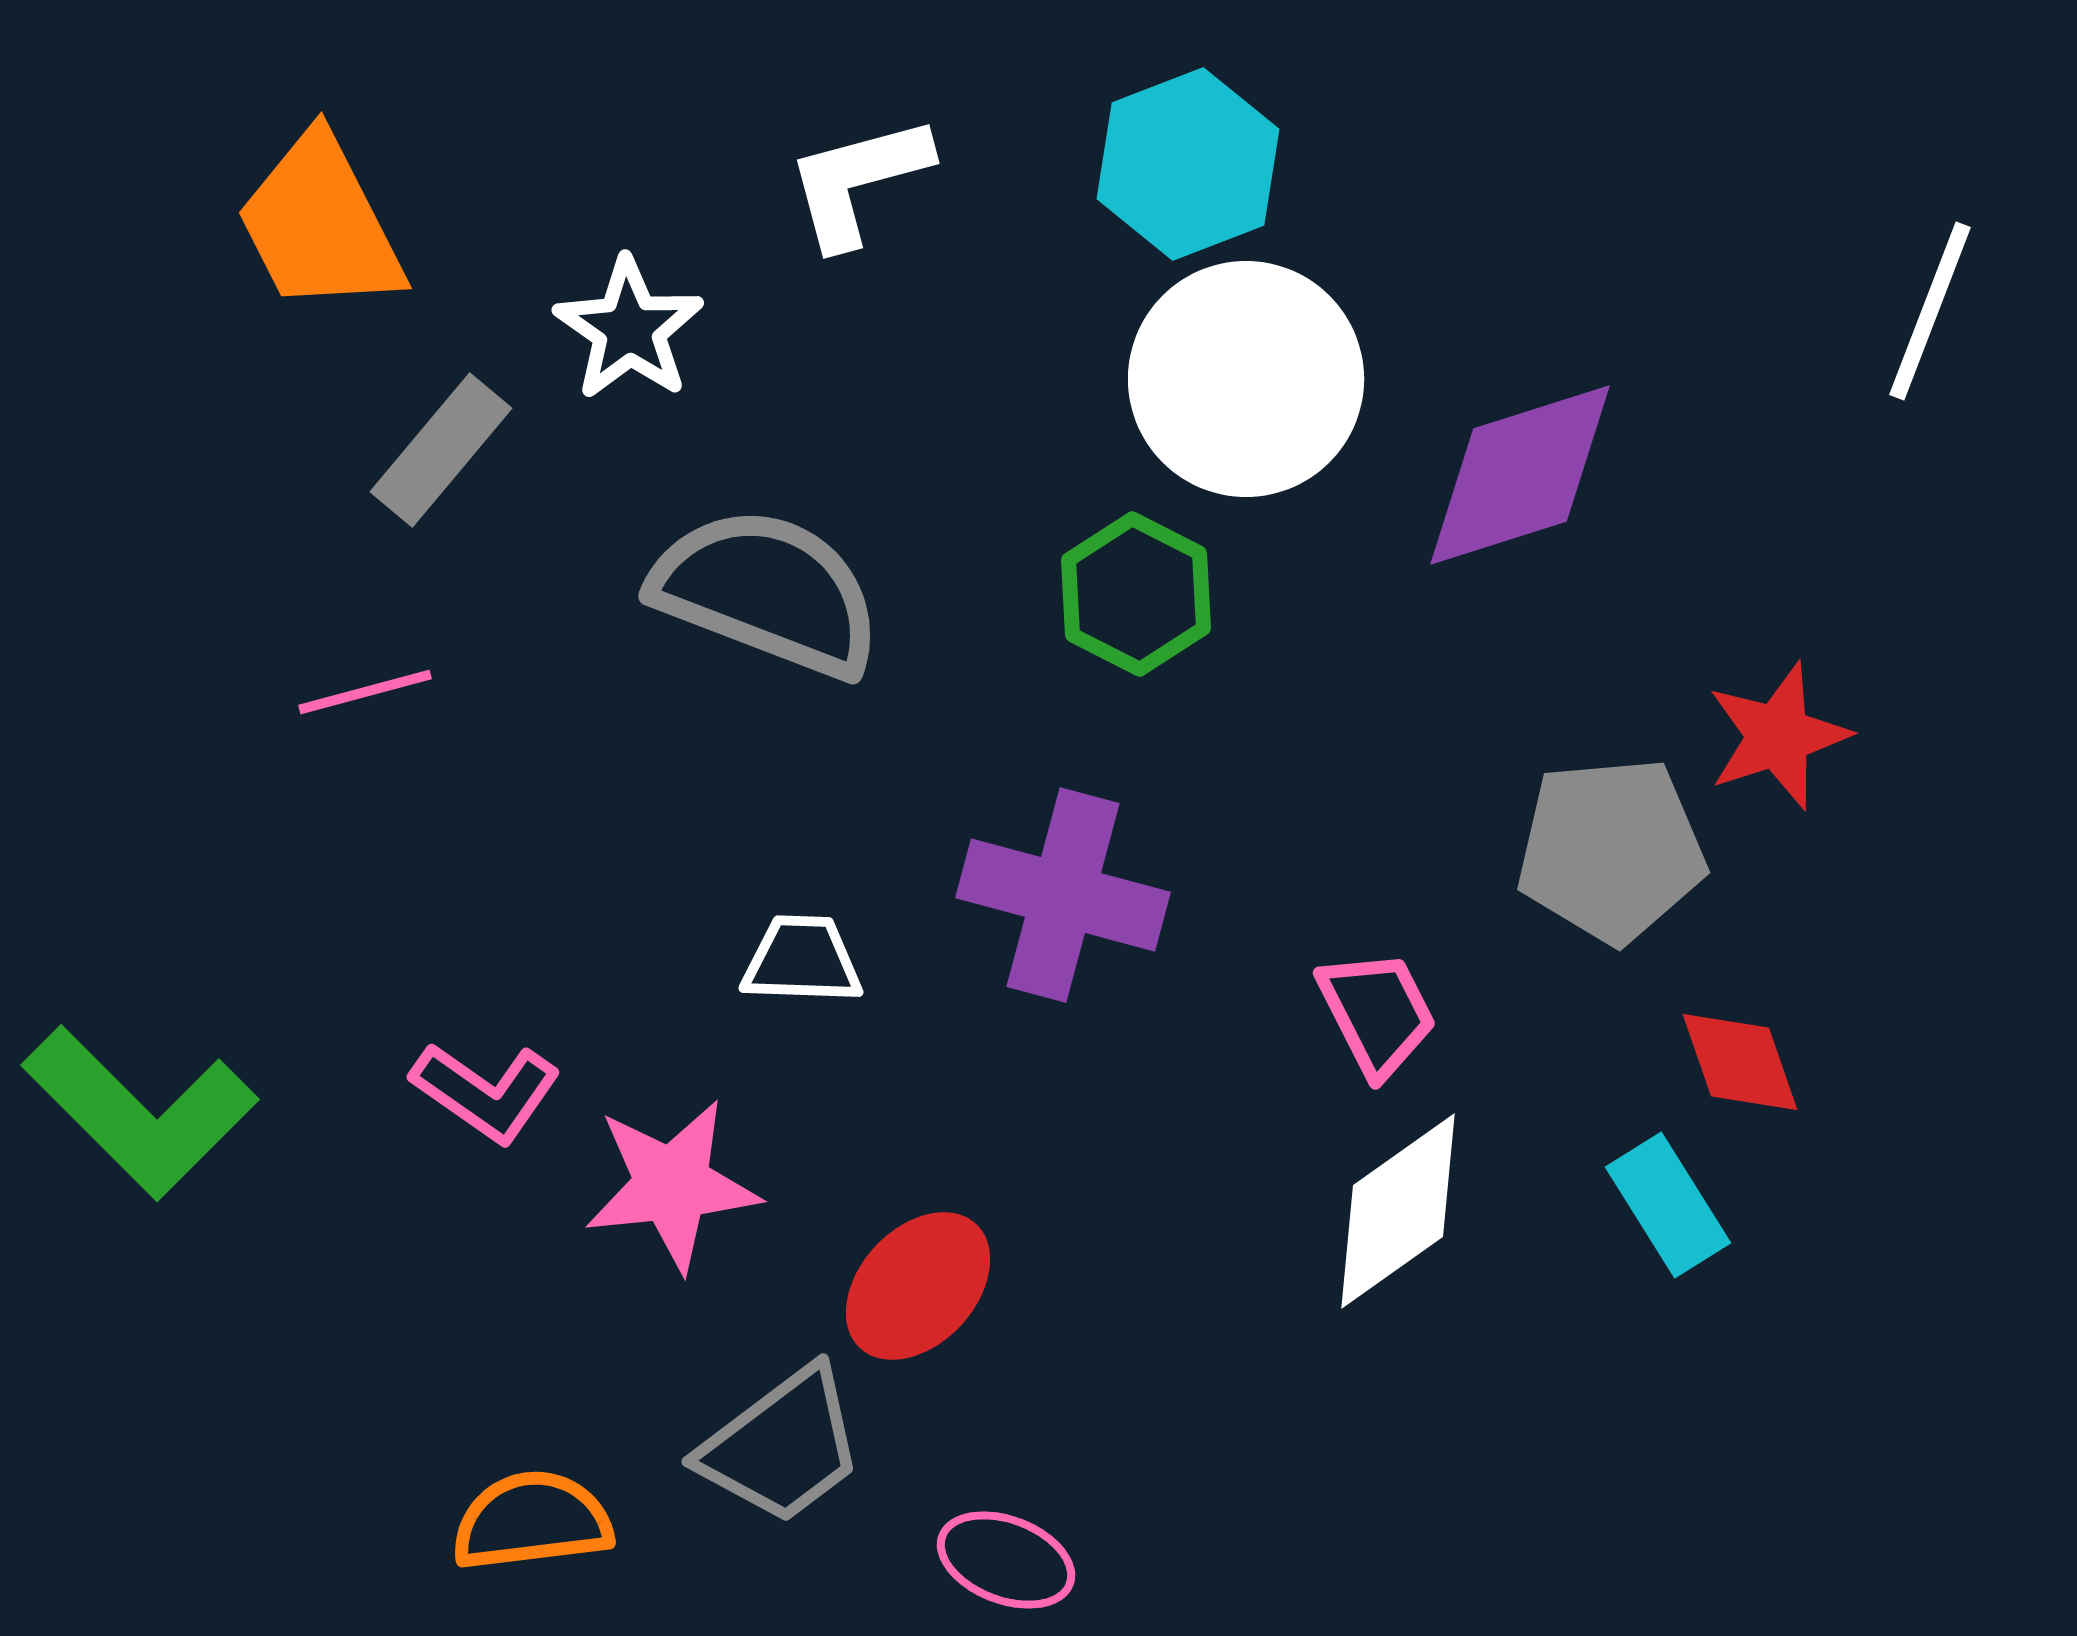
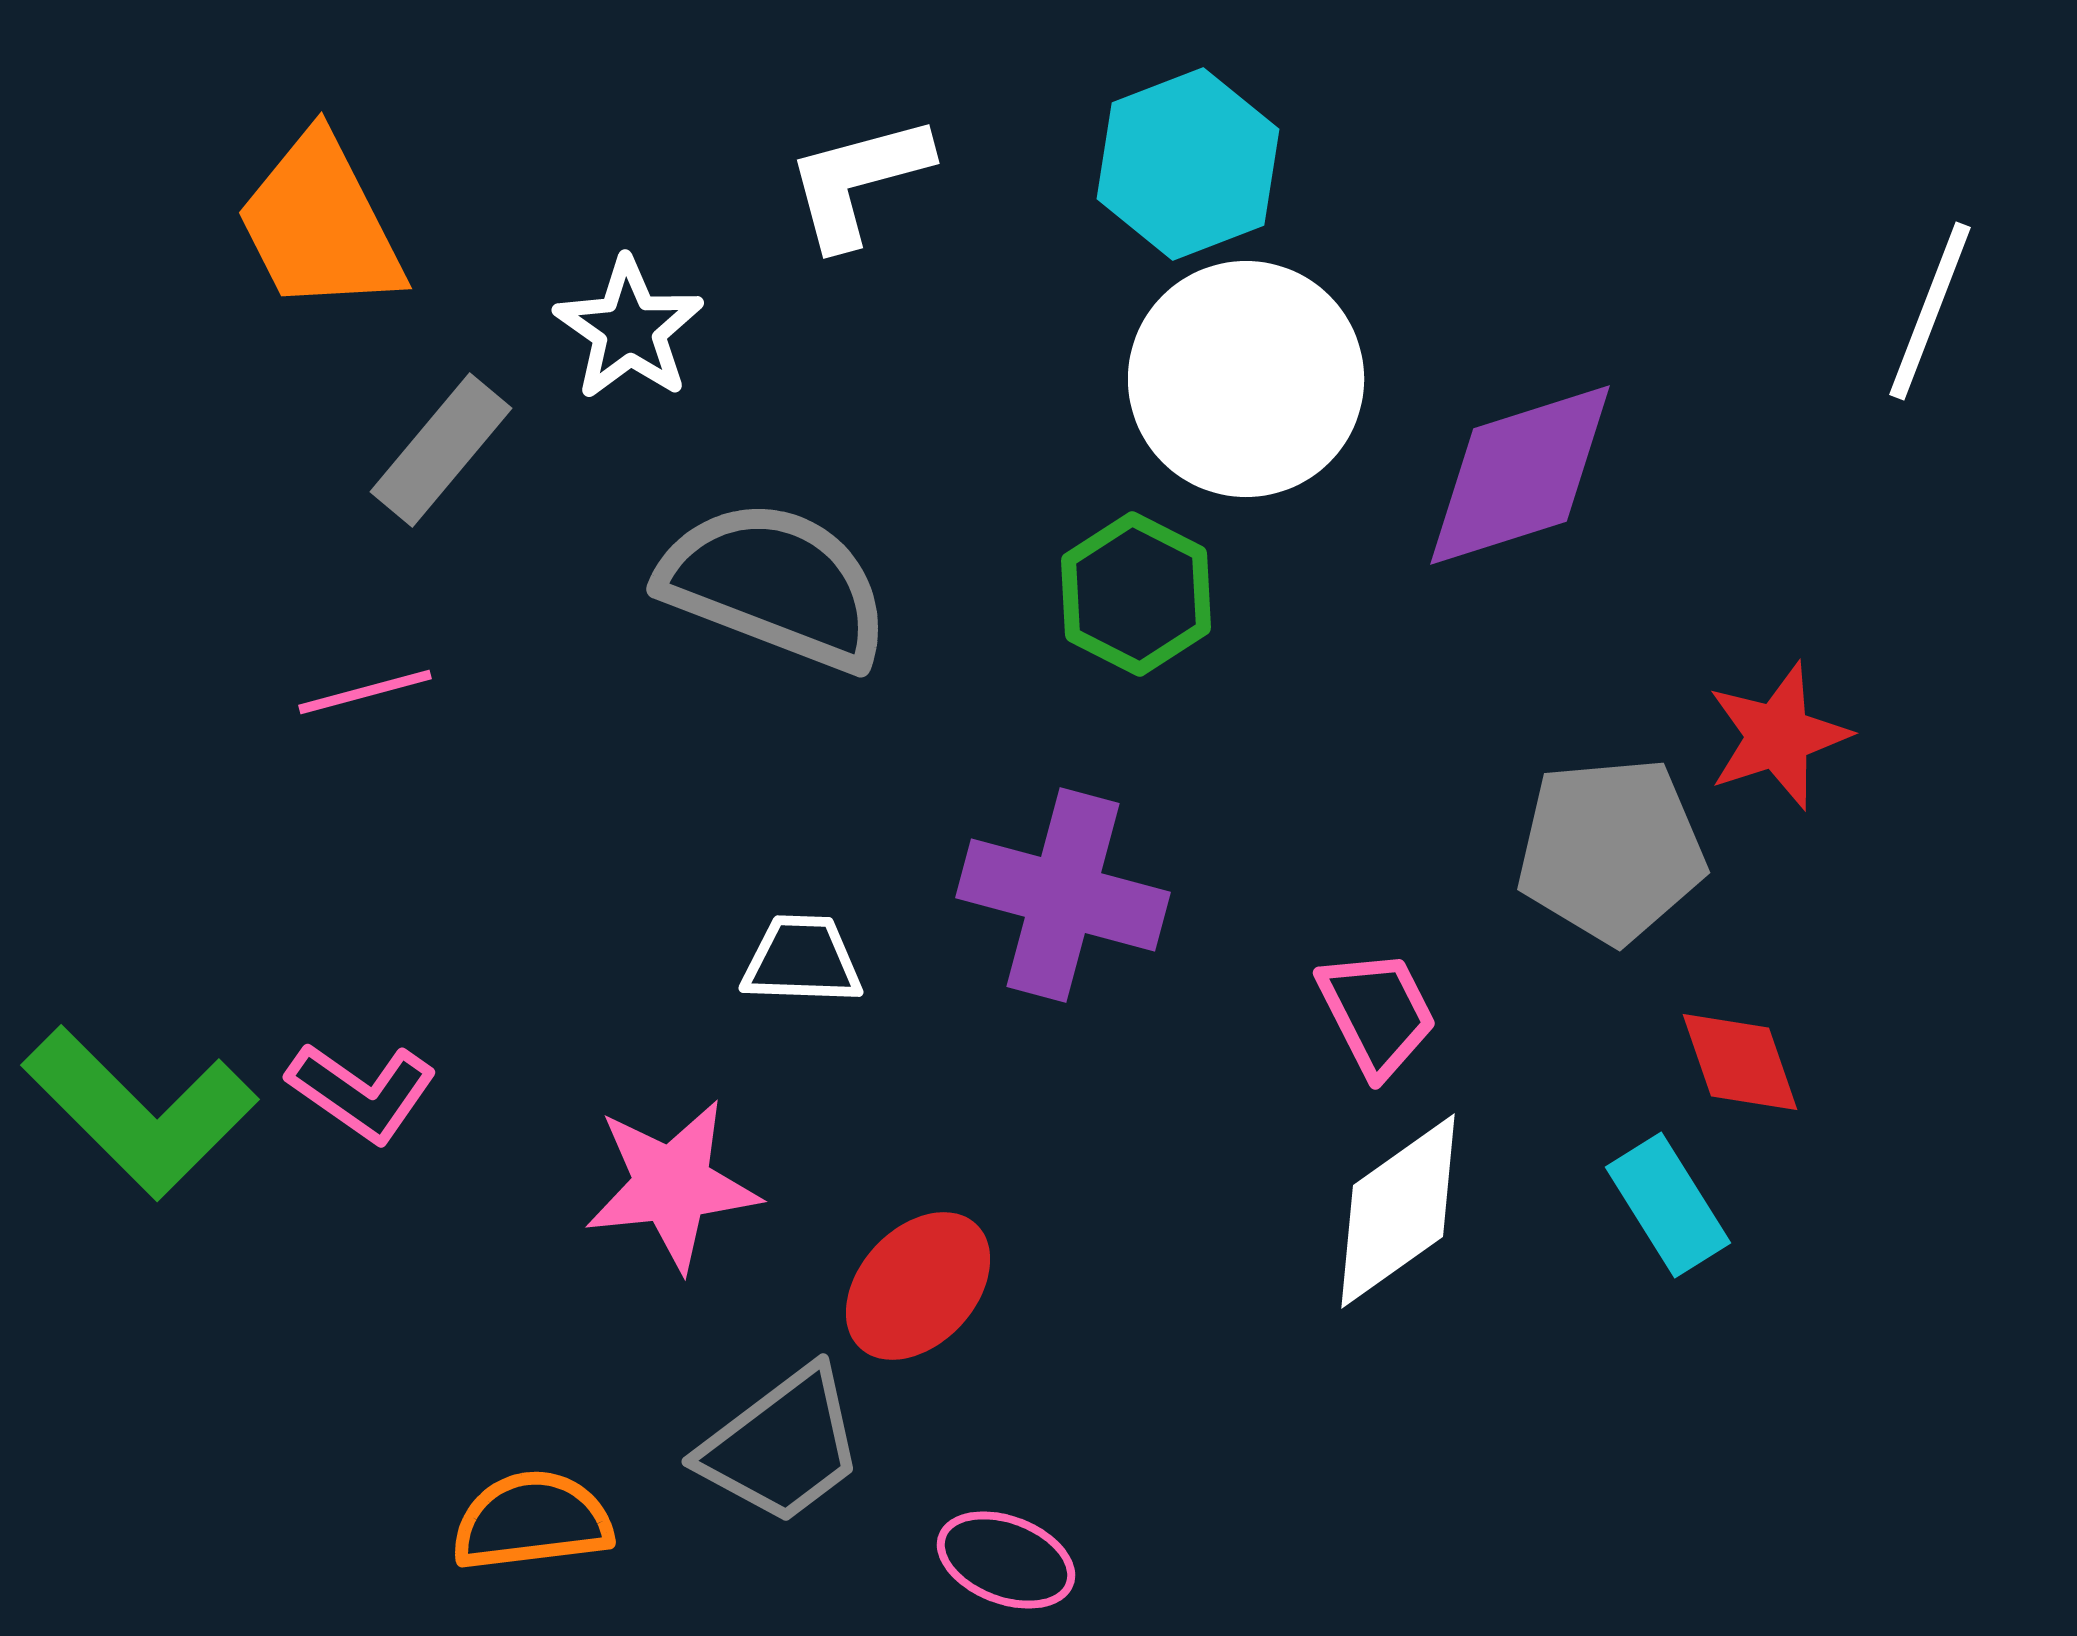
gray semicircle: moved 8 px right, 7 px up
pink L-shape: moved 124 px left
